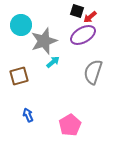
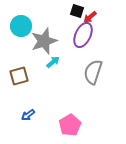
cyan circle: moved 1 px down
purple ellipse: rotated 35 degrees counterclockwise
blue arrow: rotated 104 degrees counterclockwise
